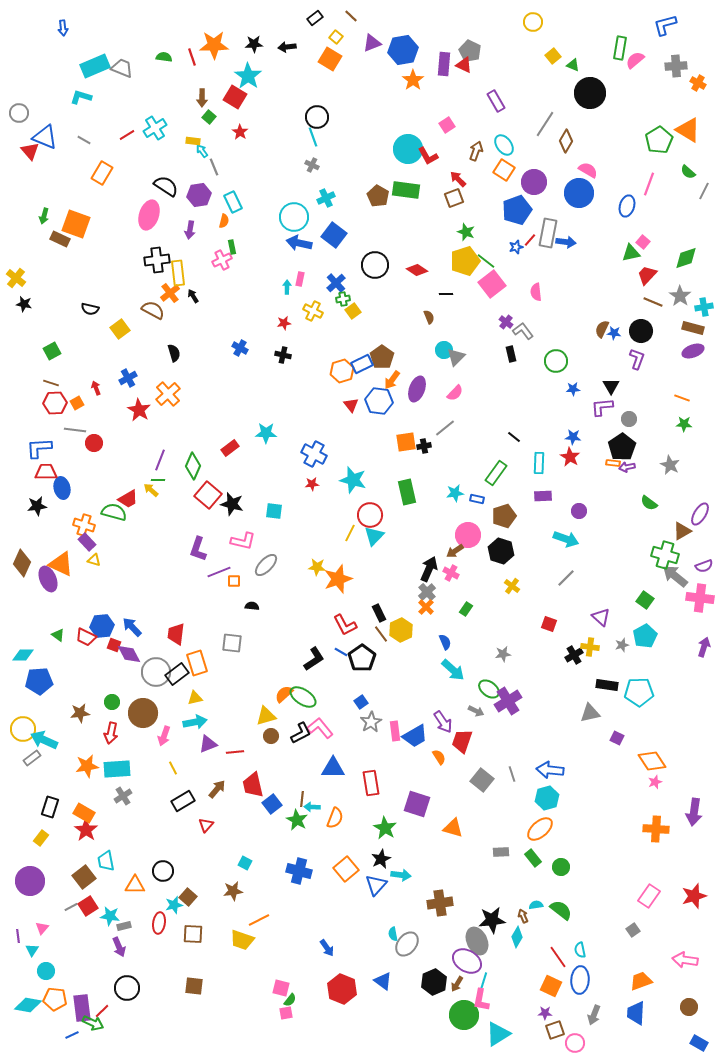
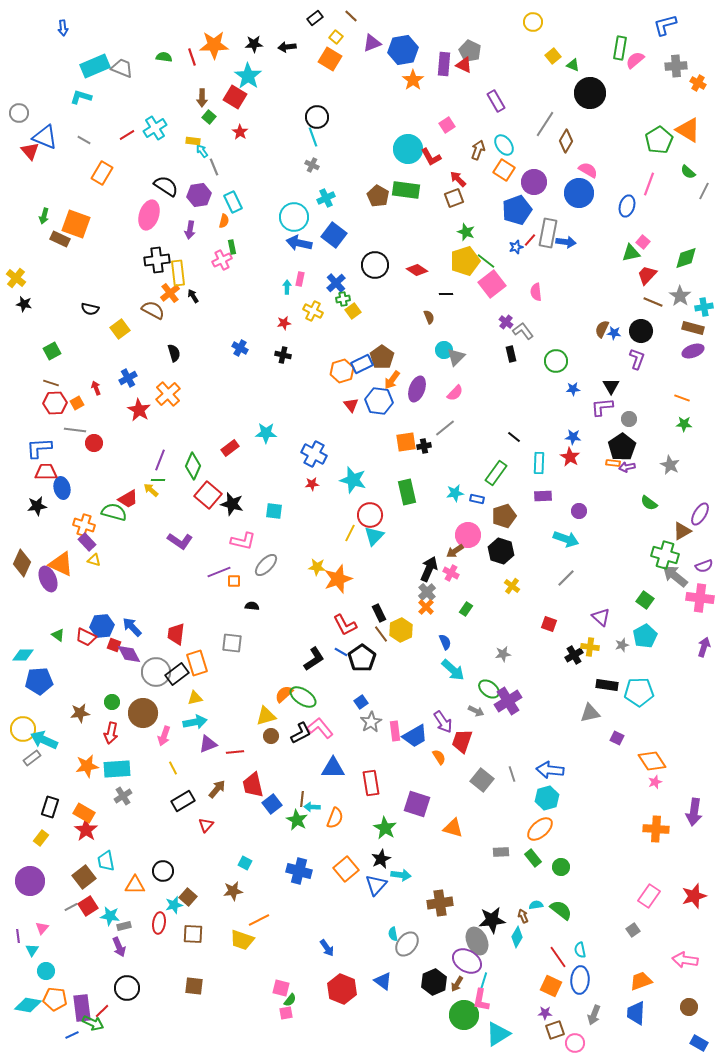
brown arrow at (476, 151): moved 2 px right, 1 px up
red L-shape at (428, 156): moved 3 px right, 1 px down
purple L-shape at (198, 549): moved 18 px left, 8 px up; rotated 75 degrees counterclockwise
